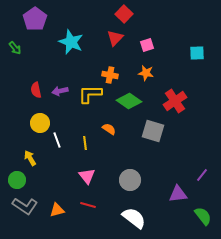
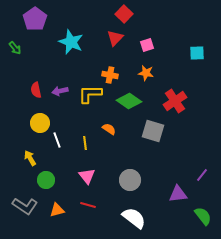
green circle: moved 29 px right
